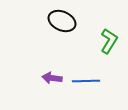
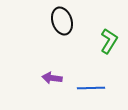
black ellipse: rotated 48 degrees clockwise
blue line: moved 5 px right, 7 px down
